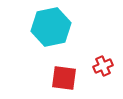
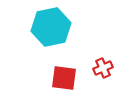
red cross: moved 2 px down
